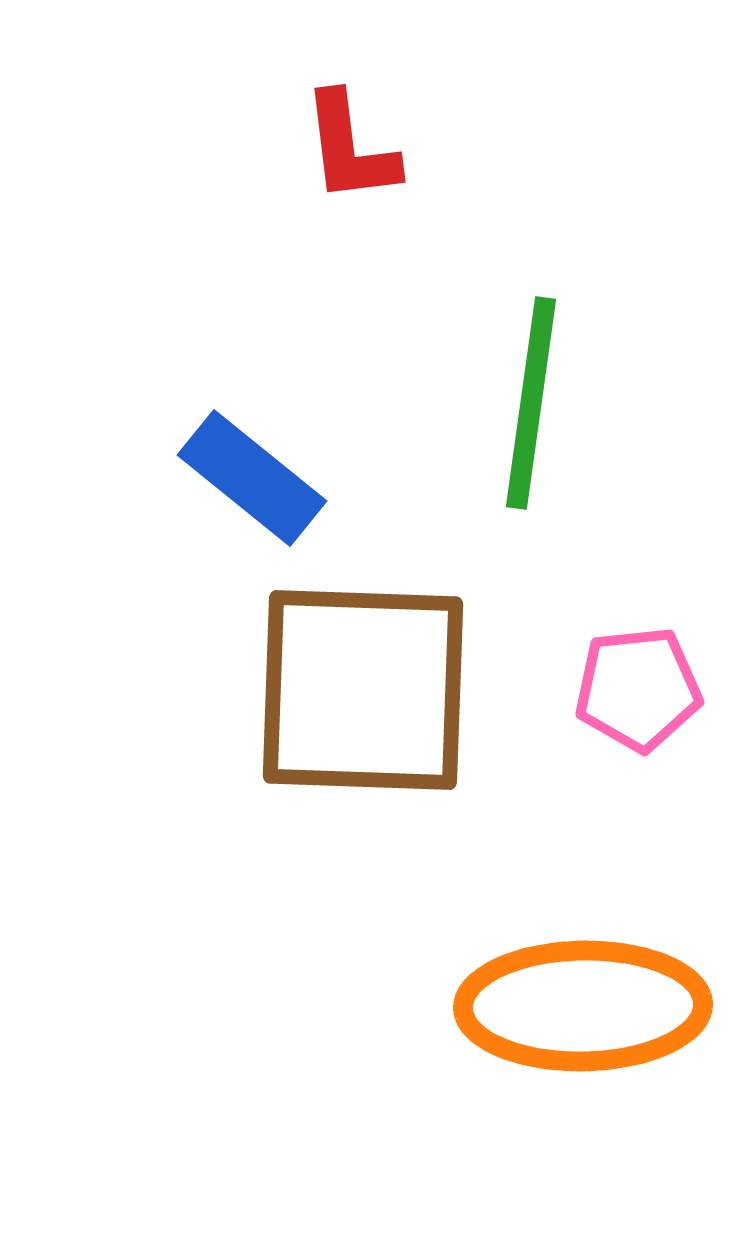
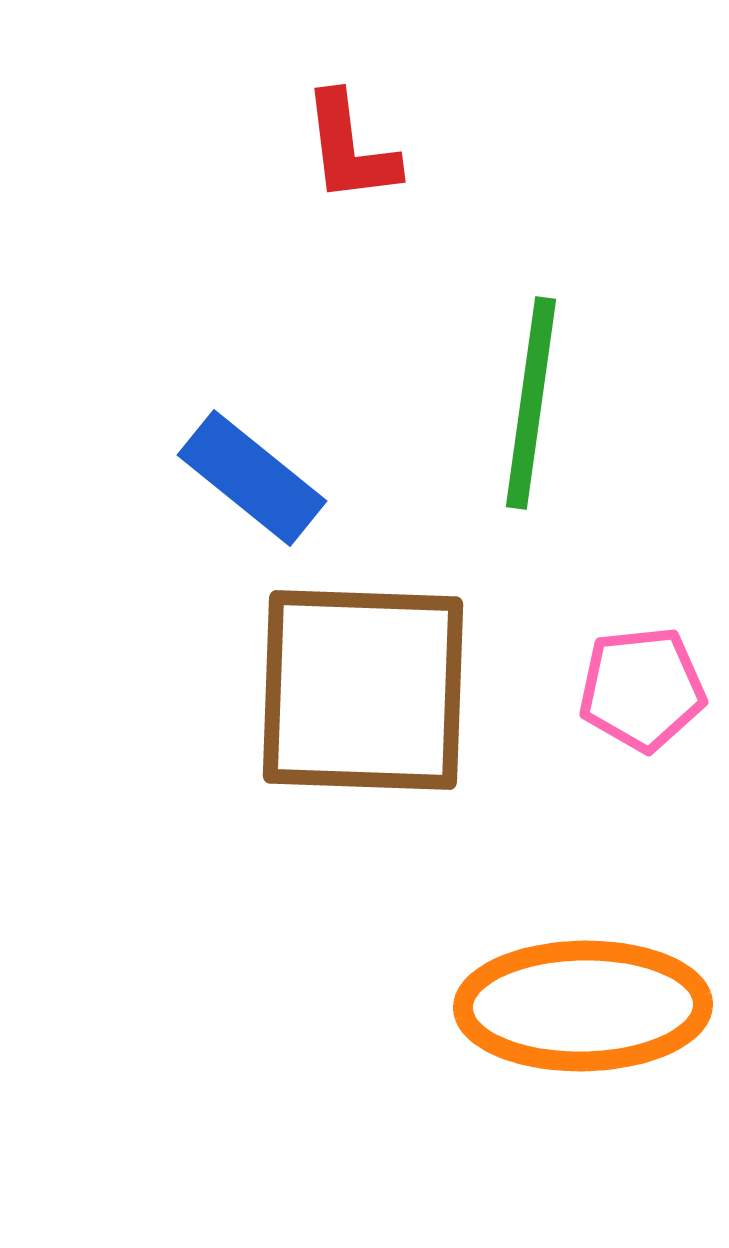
pink pentagon: moved 4 px right
